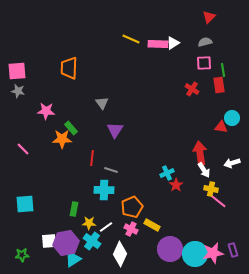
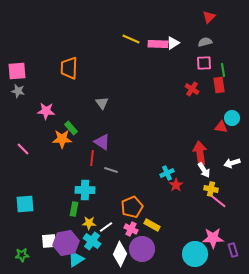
purple triangle at (115, 130): moved 13 px left, 12 px down; rotated 30 degrees counterclockwise
cyan cross at (104, 190): moved 19 px left
purple circle at (170, 249): moved 28 px left
pink star at (213, 253): moved 15 px up; rotated 10 degrees clockwise
cyan triangle at (73, 259): moved 3 px right
